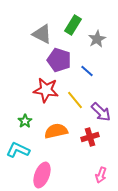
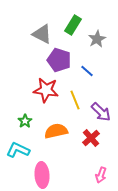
yellow line: rotated 18 degrees clockwise
red cross: moved 1 px right, 1 px down; rotated 24 degrees counterclockwise
pink ellipse: rotated 25 degrees counterclockwise
